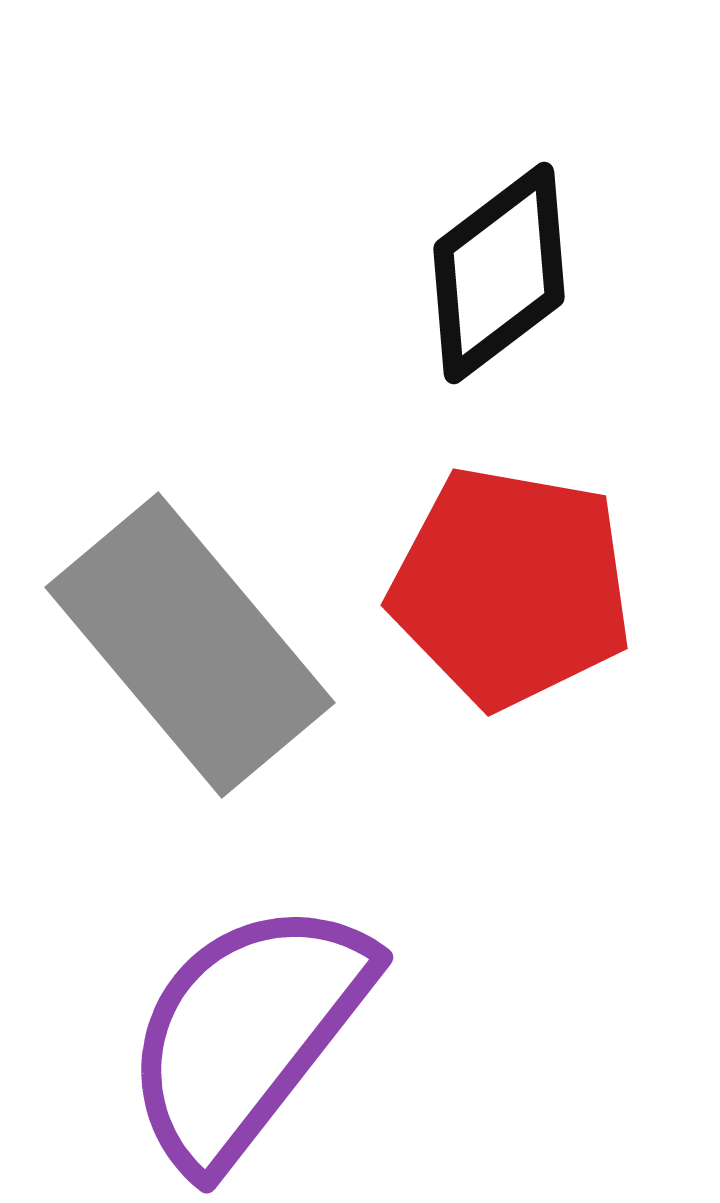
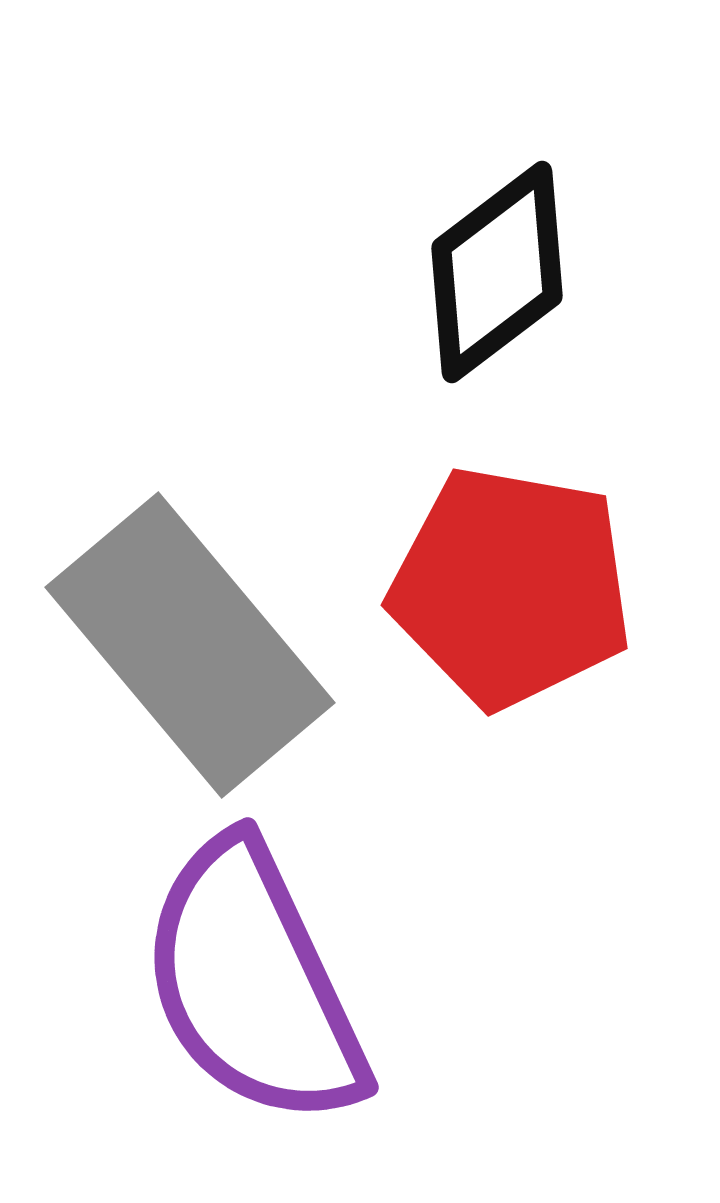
black diamond: moved 2 px left, 1 px up
purple semicircle: moved 6 px right, 50 px up; rotated 63 degrees counterclockwise
